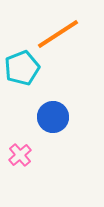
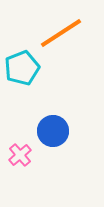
orange line: moved 3 px right, 1 px up
blue circle: moved 14 px down
